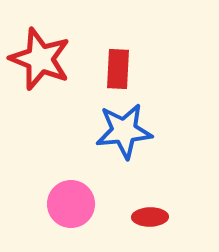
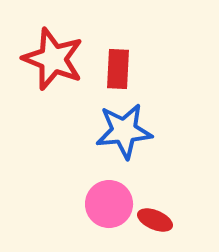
red star: moved 13 px right
pink circle: moved 38 px right
red ellipse: moved 5 px right, 3 px down; rotated 24 degrees clockwise
